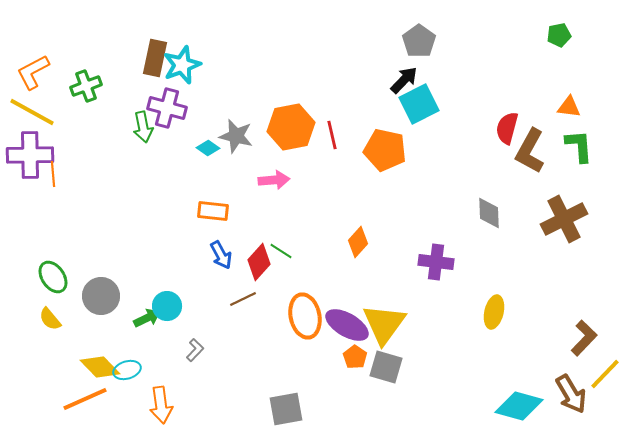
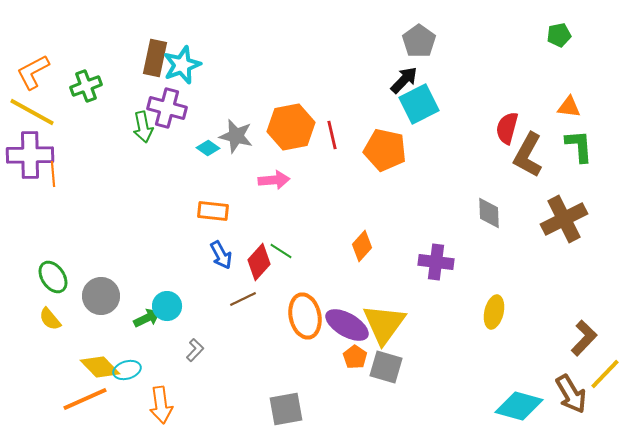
brown L-shape at (530, 151): moved 2 px left, 4 px down
orange diamond at (358, 242): moved 4 px right, 4 px down
